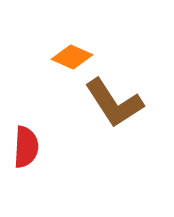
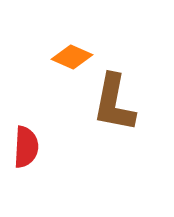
brown L-shape: rotated 44 degrees clockwise
